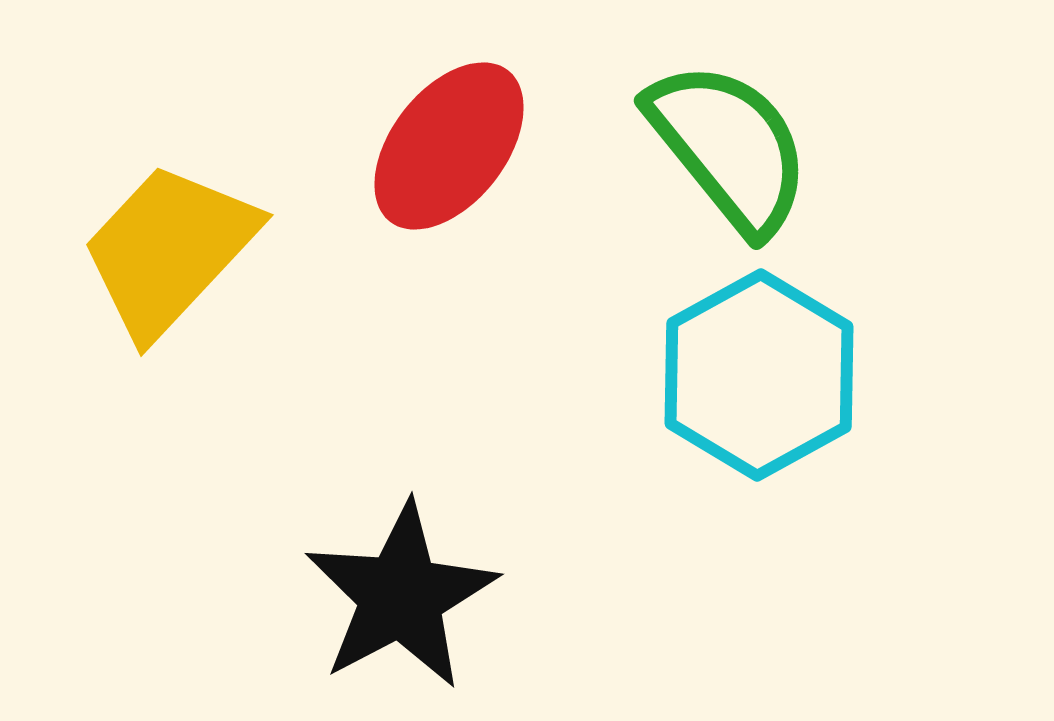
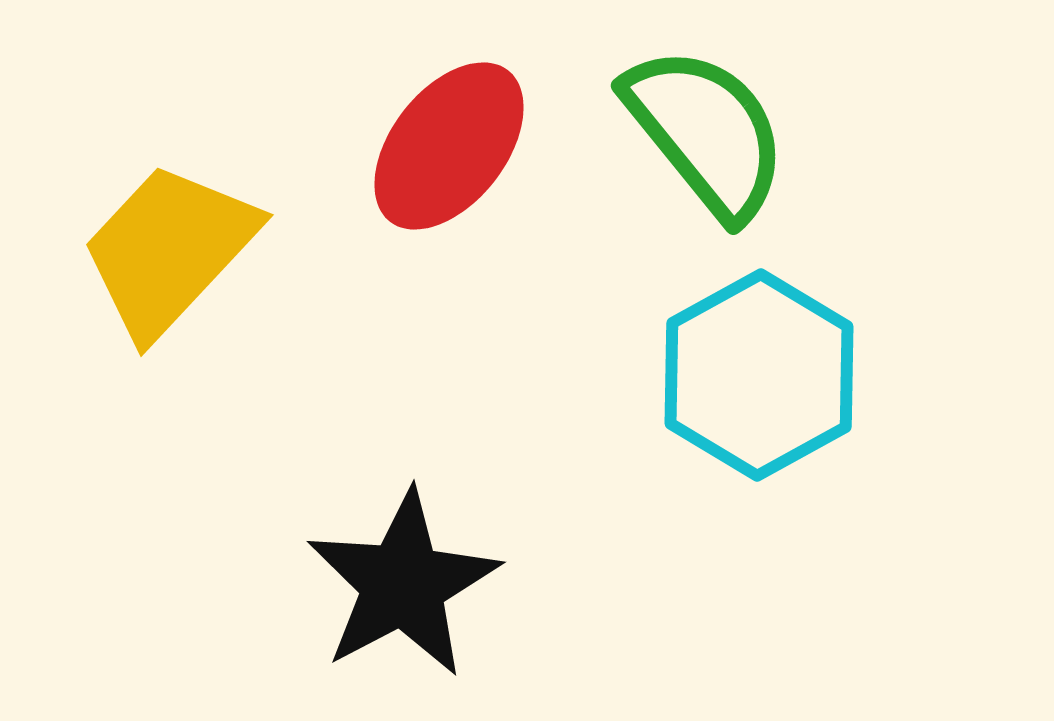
green semicircle: moved 23 px left, 15 px up
black star: moved 2 px right, 12 px up
